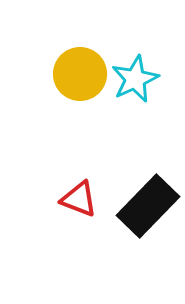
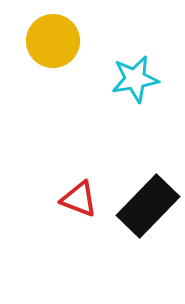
yellow circle: moved 27 px left, 33 px up
cyan star: rotated 15 degrees clockwise
